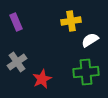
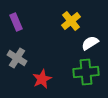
yellow cross: rotated 30 degrees counterclockwise
white semicircle: moved 3 px down
gray cross: moved 4 px up; rotated 24 degrees counterclockwise
